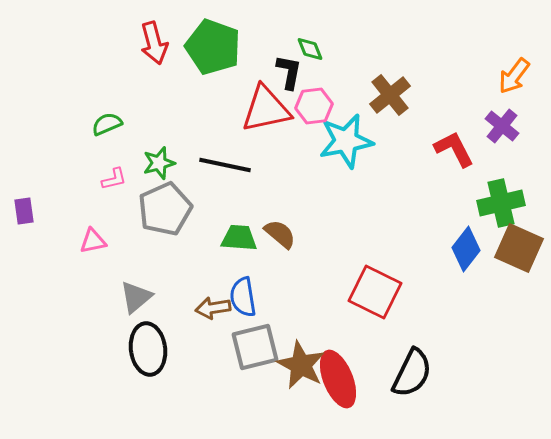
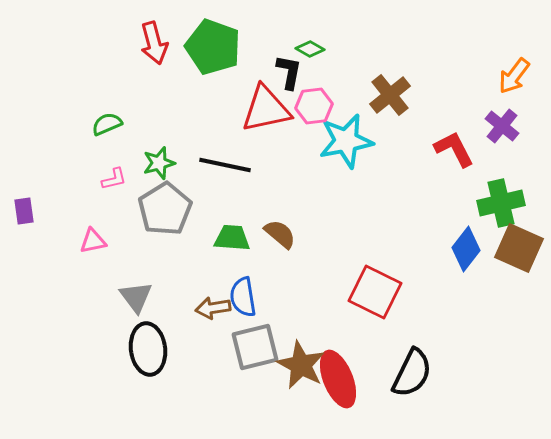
green diamond: rotated 40 degrees counterclockwise
gray pentagon: rotated 8 degrees counterclockwise
green trapezoid: moved 7 px left
gray triangle: rotated 27 degrees counterclockwise
